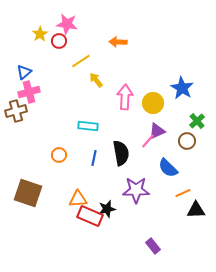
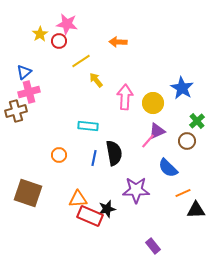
black semicircle: moved 7 px left
